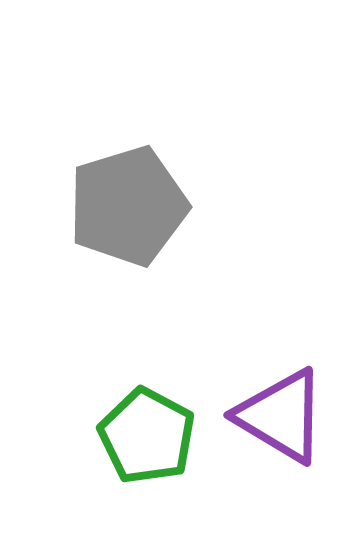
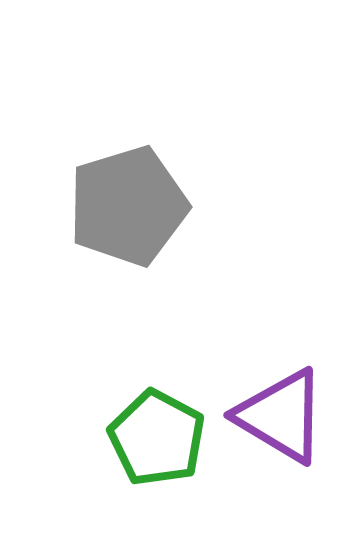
green pentagon: moved 10 px right, 2 px down
